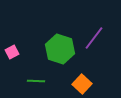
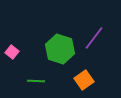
pink square: rotated 24 degrees counterclockwise
orange square: moved 2 px right, 4 px up; rotated 12 degrees clockwise
